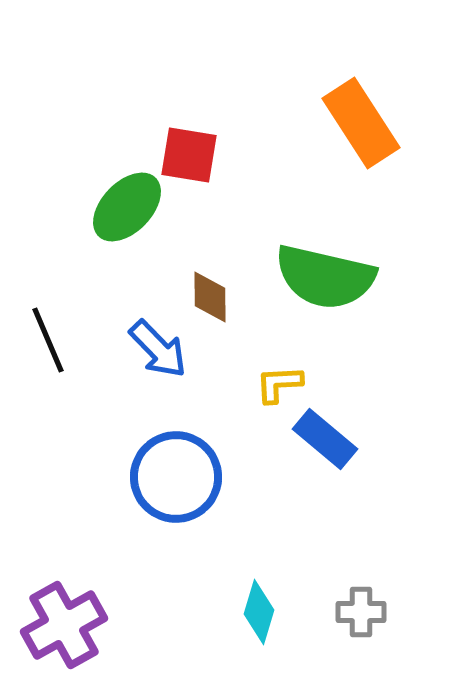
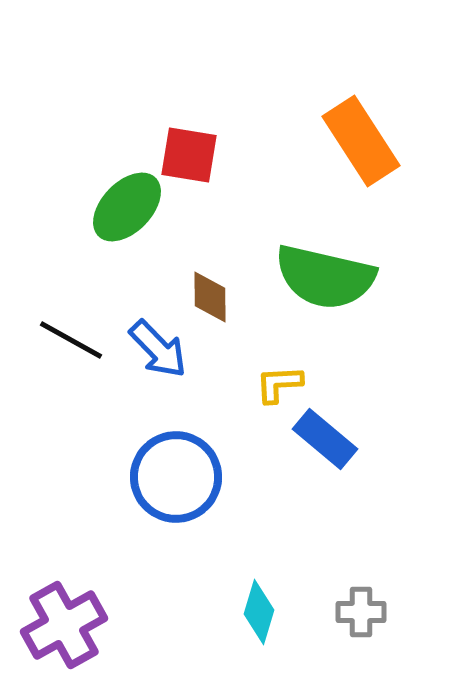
orange rectangle: moved 18 px down
black line: moved 23 px right; rotated 38 degrees counterclockwise
